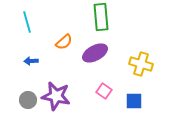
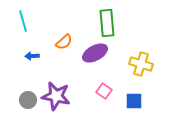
green rectangle: moved 6 px right, 6 px down
cyan line: moved 4 px left, 1 px up
blue arrow: moved 1 px right, 5 px up
